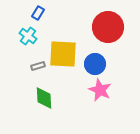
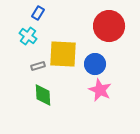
red circle: moved 1 px right, 1 px up
green diamond: moved 1 px left, 3 px up
